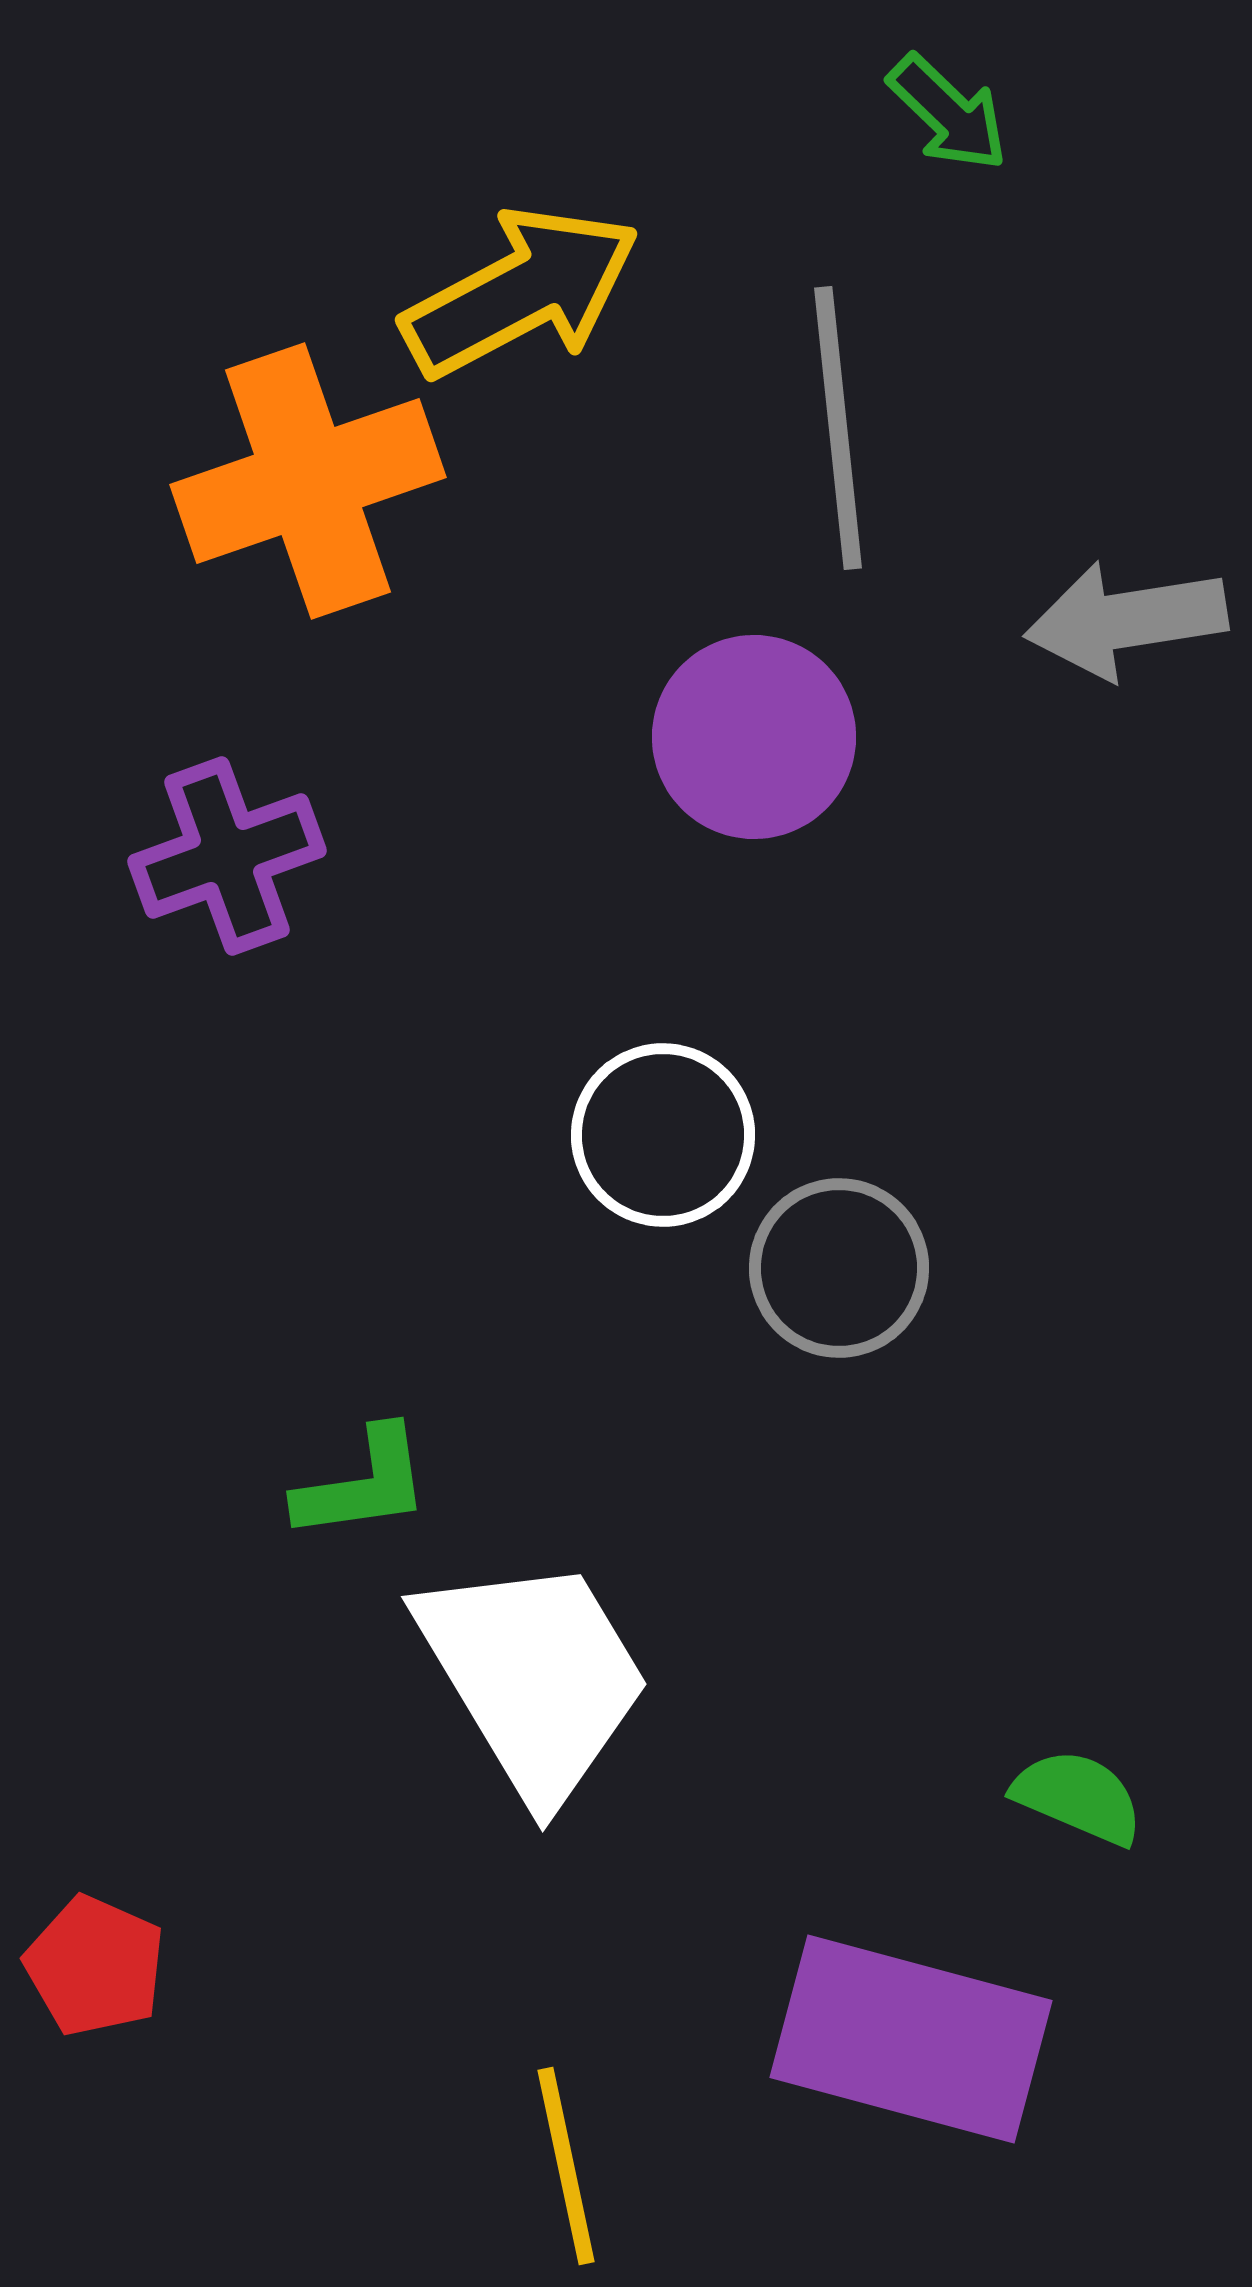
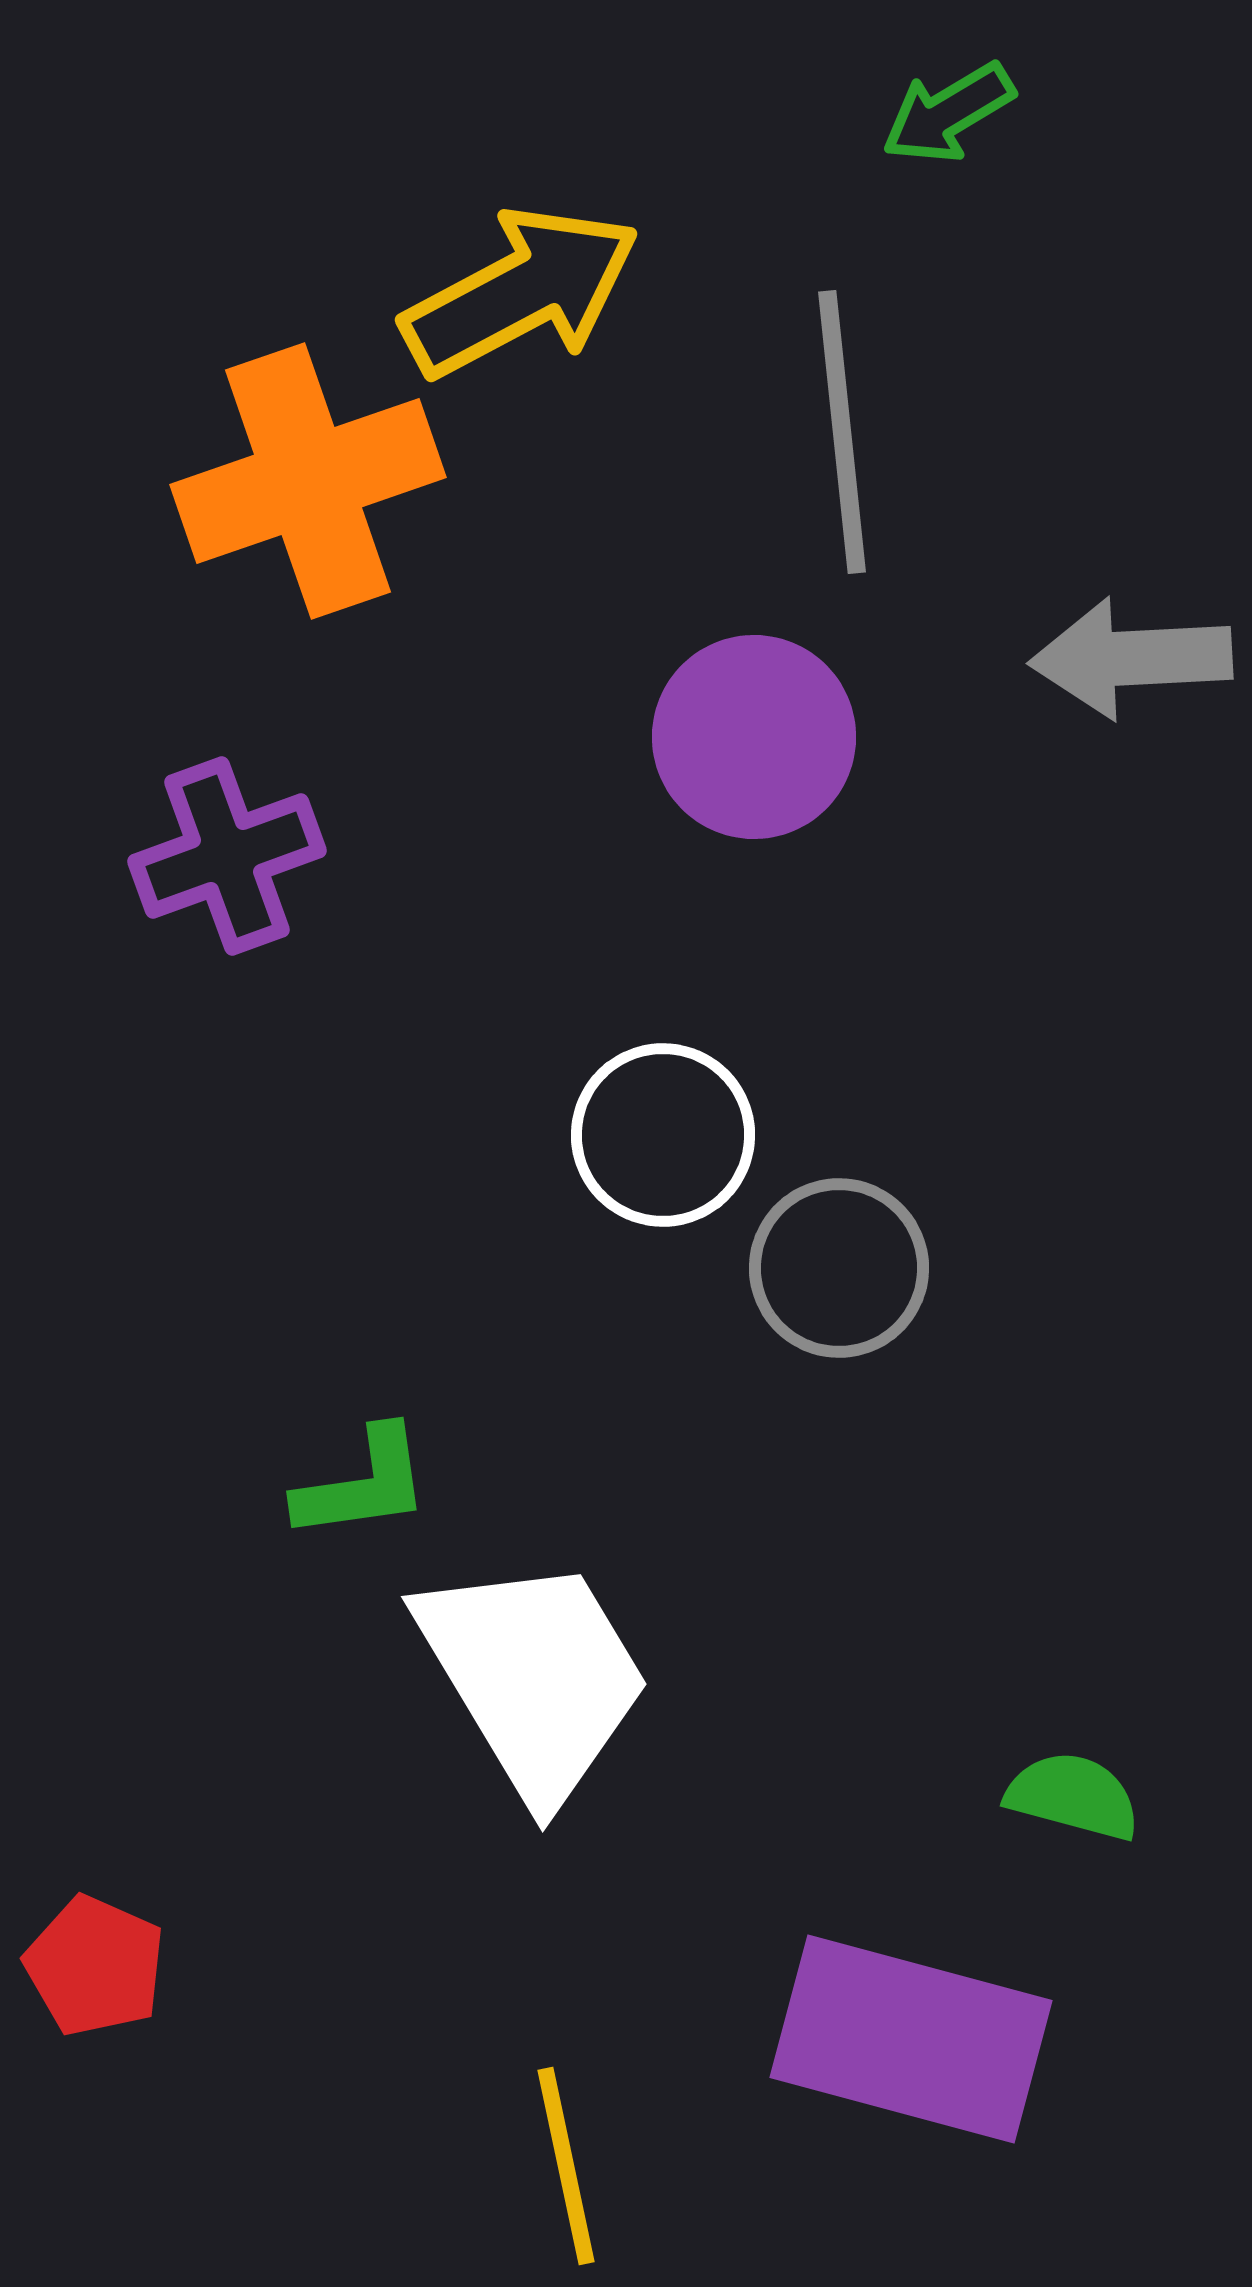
green arrow: rotated 105 degrees clockwise
gray line: moved 4 px right, 4 px down
gray arrow: moved 5 px right, 38 px down; rotated 6 degrees clockwise
green semicircle: moved 5 px left, 1 px up; rotated 8 degrees counterclockwise
